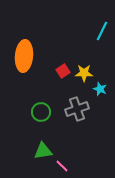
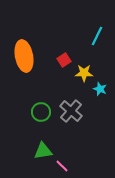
cyan line: moved 5 px left, 5 px down
orange ellipse: rotated 16 degrees counterclockwise
red square: moved 1 px right, 11 px up
gray cross: moved 6 px left, 2 px down; rotated 30 degrees counterclockwise
